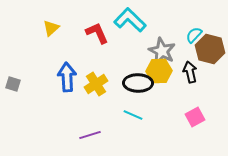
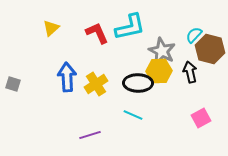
cyan L-shape: moved 7 px down; rotated 124 degrees clockwise
pink square: moved 6 px right, 1 px down
